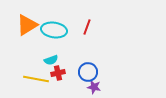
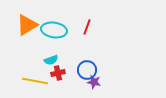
blue circle: moved 1 px left, 2 px up
yellow line: moved 1 px left, 2 px down
purple star: moved 5 px up
